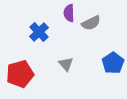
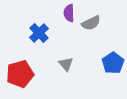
blue cross: moved 1 px down
